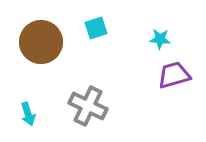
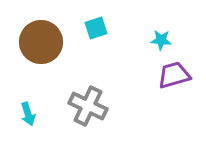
cyan star: moved 1 px right, 1 px down
